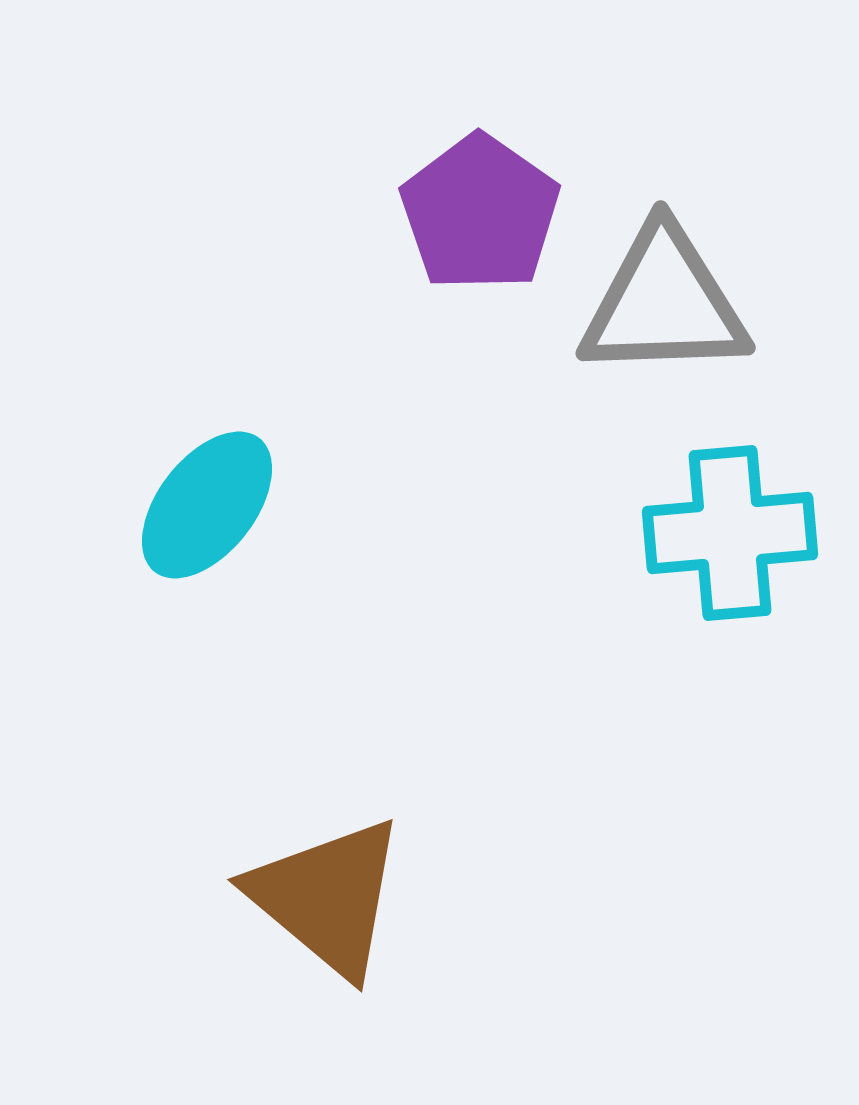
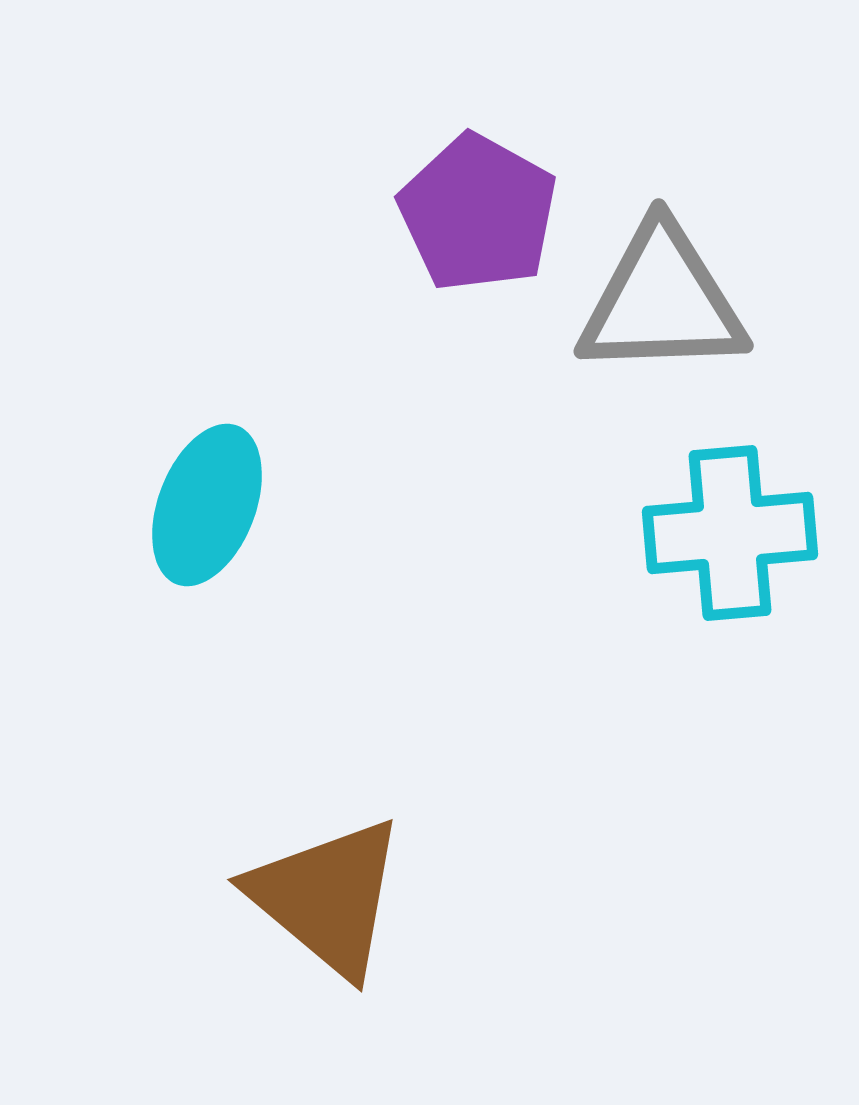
purple pentagon: moved 2 px left; rotated 6 degrees counterclockwise
gray triangle: moved 2 px left, 2 px up
cyan ellipse: rotated 17 degrees counterclockwise
